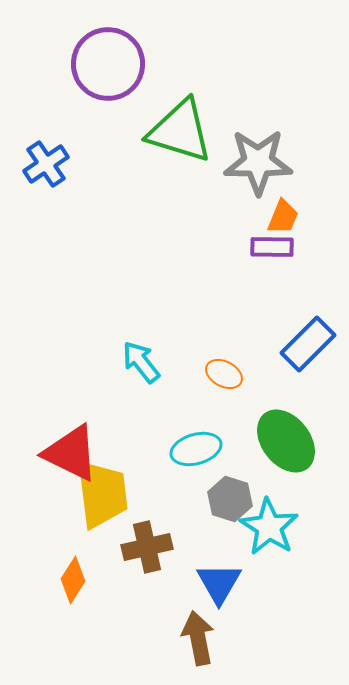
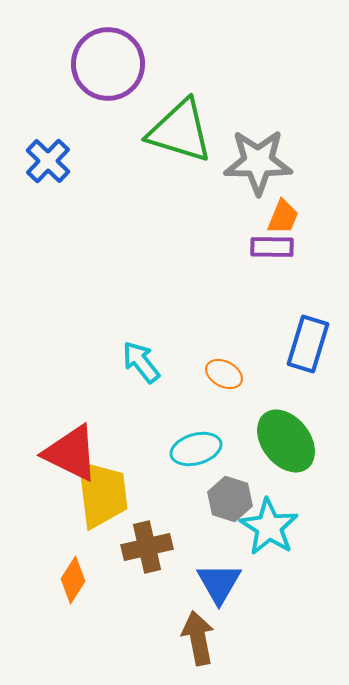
blue cross: moved 2 px right, 3 px up; rotated 12 degrees counterclockwise
blue rectangle: rotated 28 degrees counterclockwise
